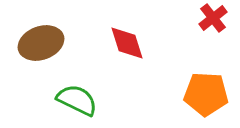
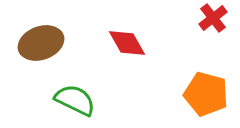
red diamond: rotated 12 degrees counterclockwise
orange pentagon: rotated 12 degrees clockwise
green semicircle: moved 2 px left
